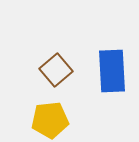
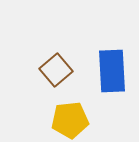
yellow pentagon: moved 20 px right
